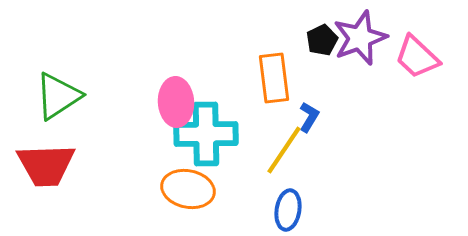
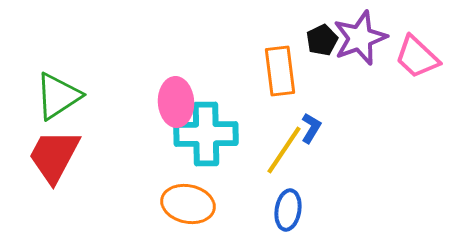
orange rectangle: moved 6 px right, 7 px up
blue L-shape: moved 2 px right, 11 px down
red trapezoid: moved 8 px right, 9 px up; rotated 120 degrees clockwise
orange ellipse: moved 15 px down
